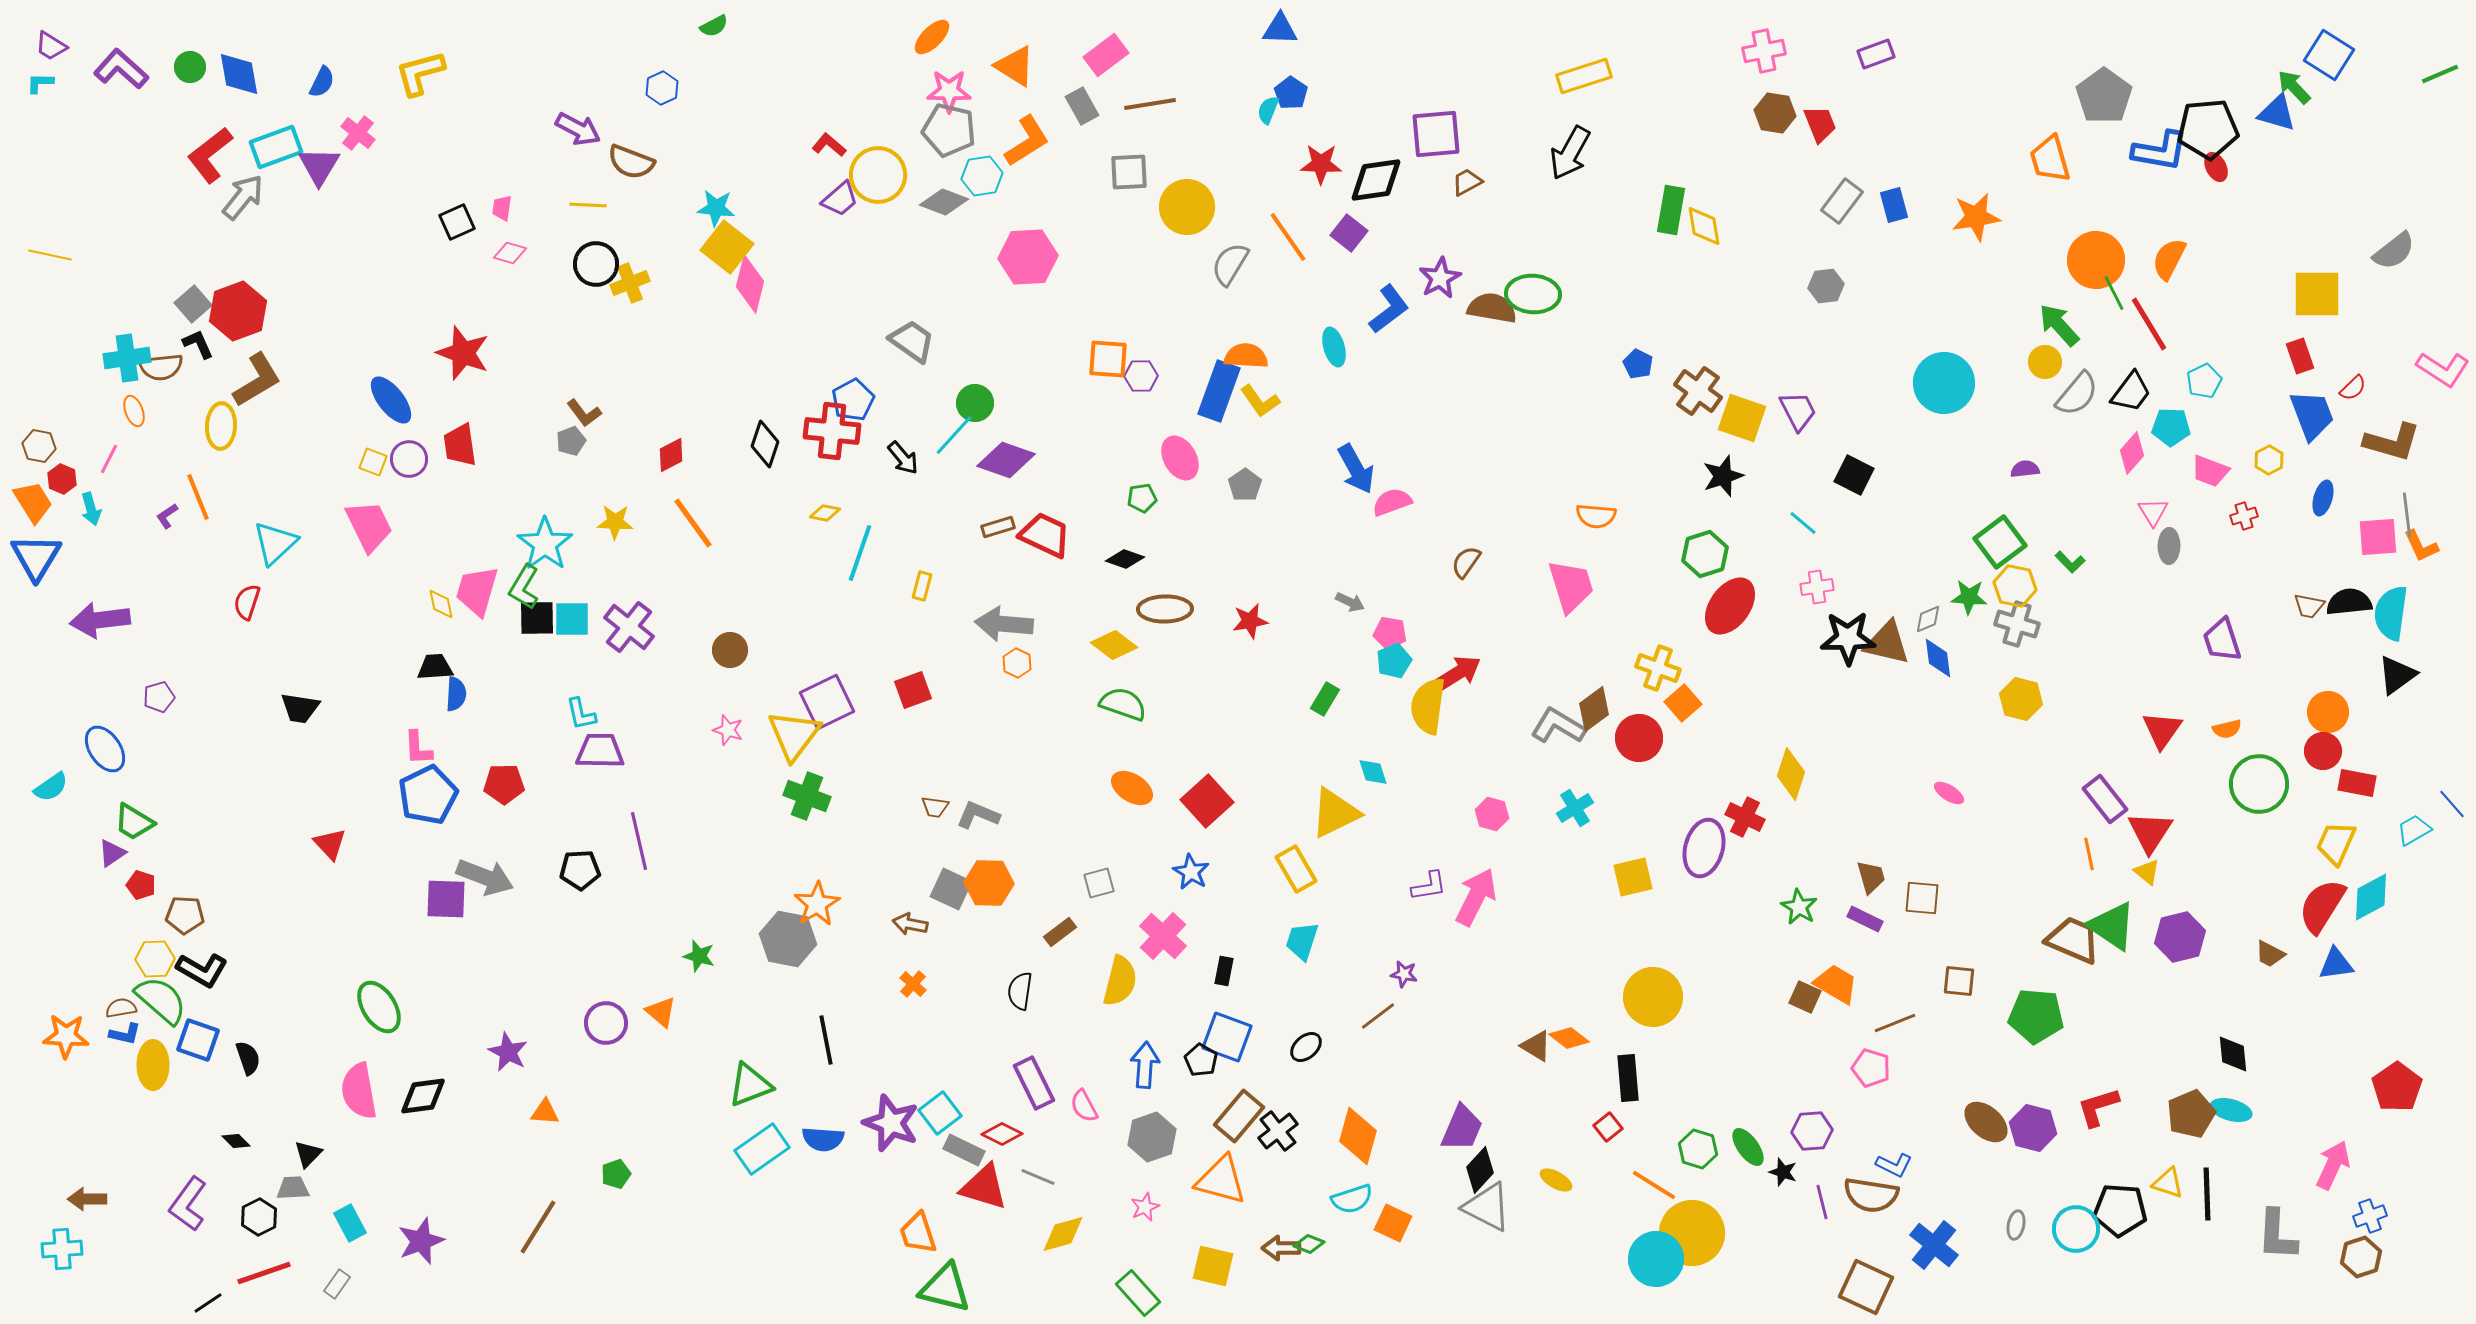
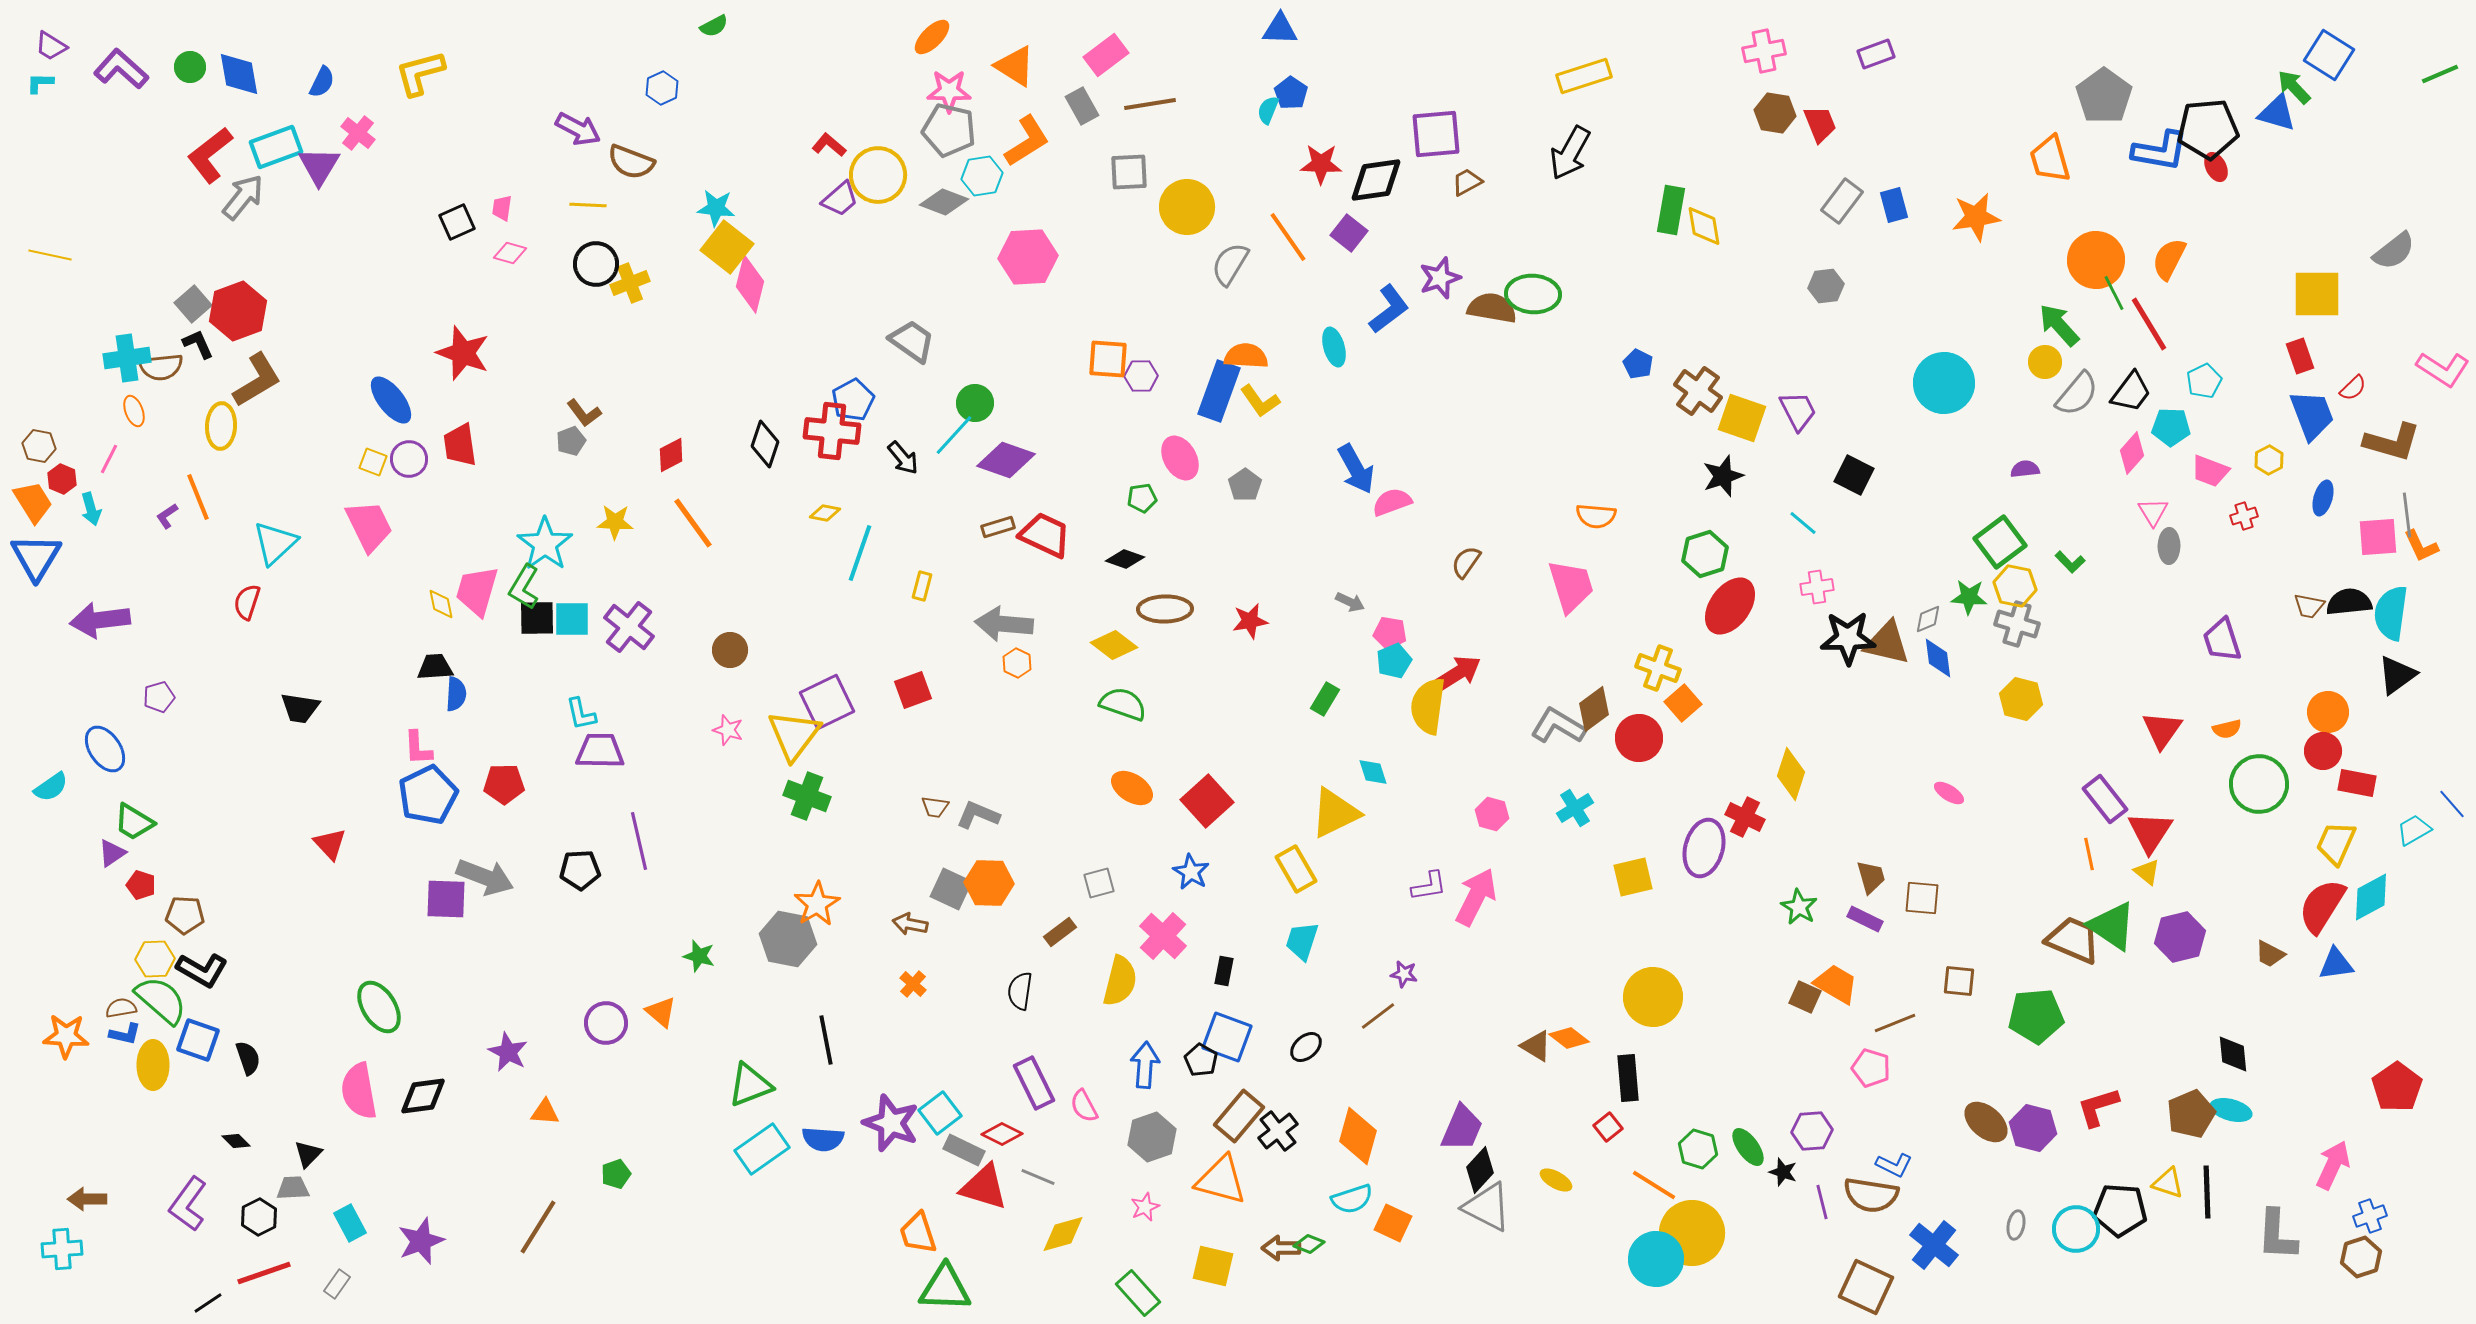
purple star at (1440, 278): rotated 9 degrees clockwise
green pentagon at (2036, 1016): rotated 10 degrees counterclockwise
black line at (2207, 1194): moved 2 px up
green triangle at (945, 1288): rotated 12 degrees counterclockwise
